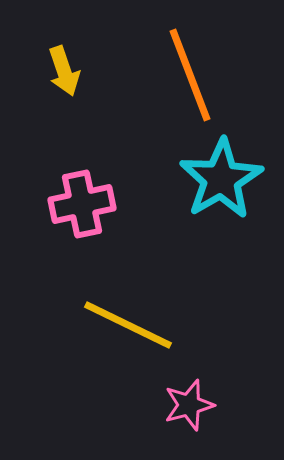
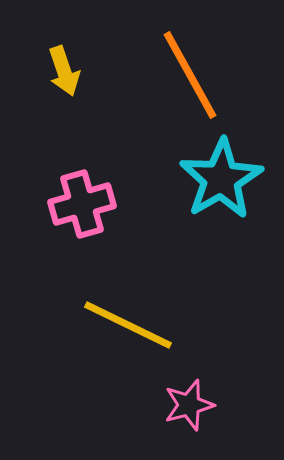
orange line: rotated 8 degrees counterclockwise
pink cross: rotated 4 degrees counterclockwise
